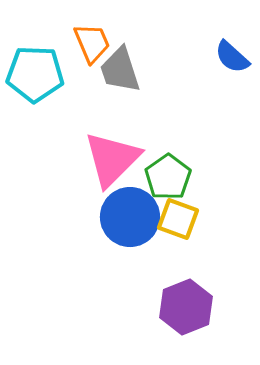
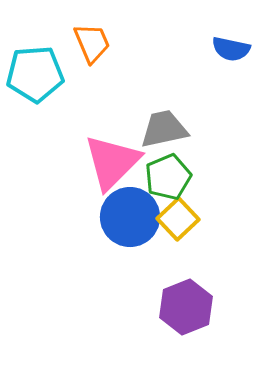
blue semicircle: moved 1 px left, 8 px up; rotated 30 degrees counterclockwise
gray trapezoid: moved 44 px right, 59 px down; rotated 96 degrees clockwise
cyan pentagon: rotated 6 degrees counterclockwise
pink triangle: moved 3 px down
green pentagon: rotated 12 degrees clockwise
yellow square: rotated 27 degrees clockwise
